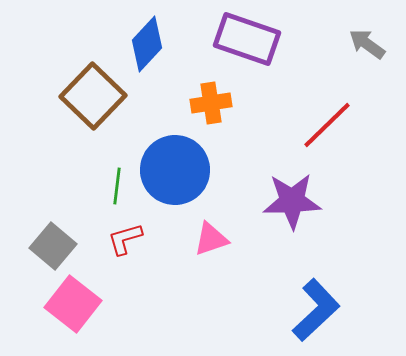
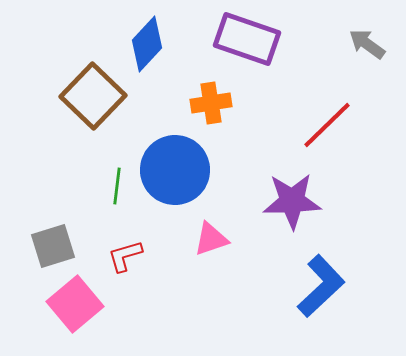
red L-shape: moved 17 px down
gray square: rotated 33 degrees clockwise
pink square: moved 2 px right; rotated 12 degrees clockwise
blue L-shape: moved 5 px right, 24 px up
